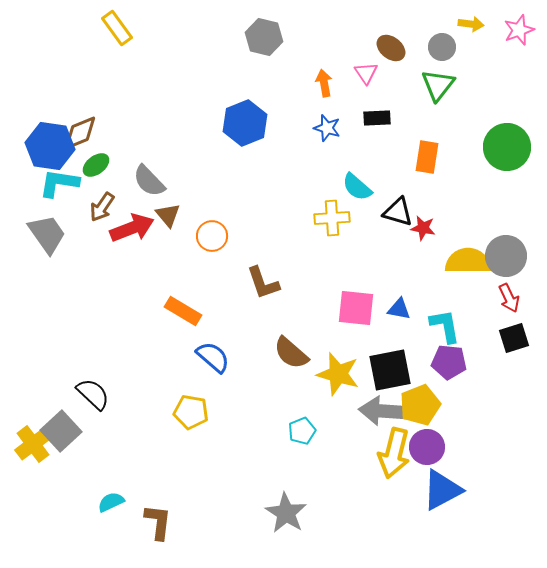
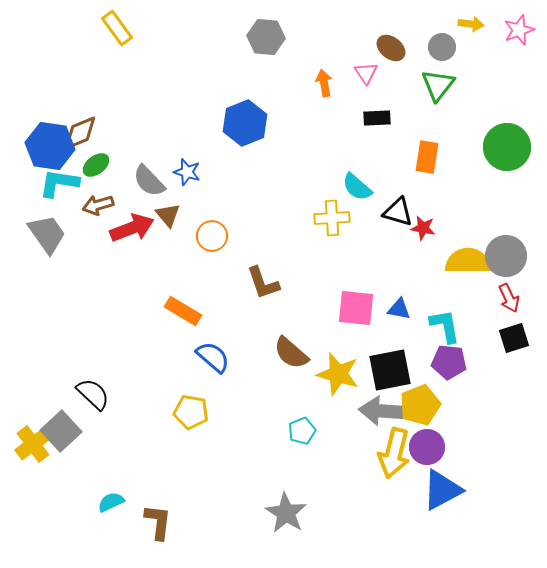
gray hexagon at (264, 37): moved 2 px right; rotated 9 degrees counterclockwise
blue star at (327, 128): moved 140 px left, 44 px down
brown arrow at (102, 207): moved 4 px left, 2 px up; rotated 40 degrees clockwise
